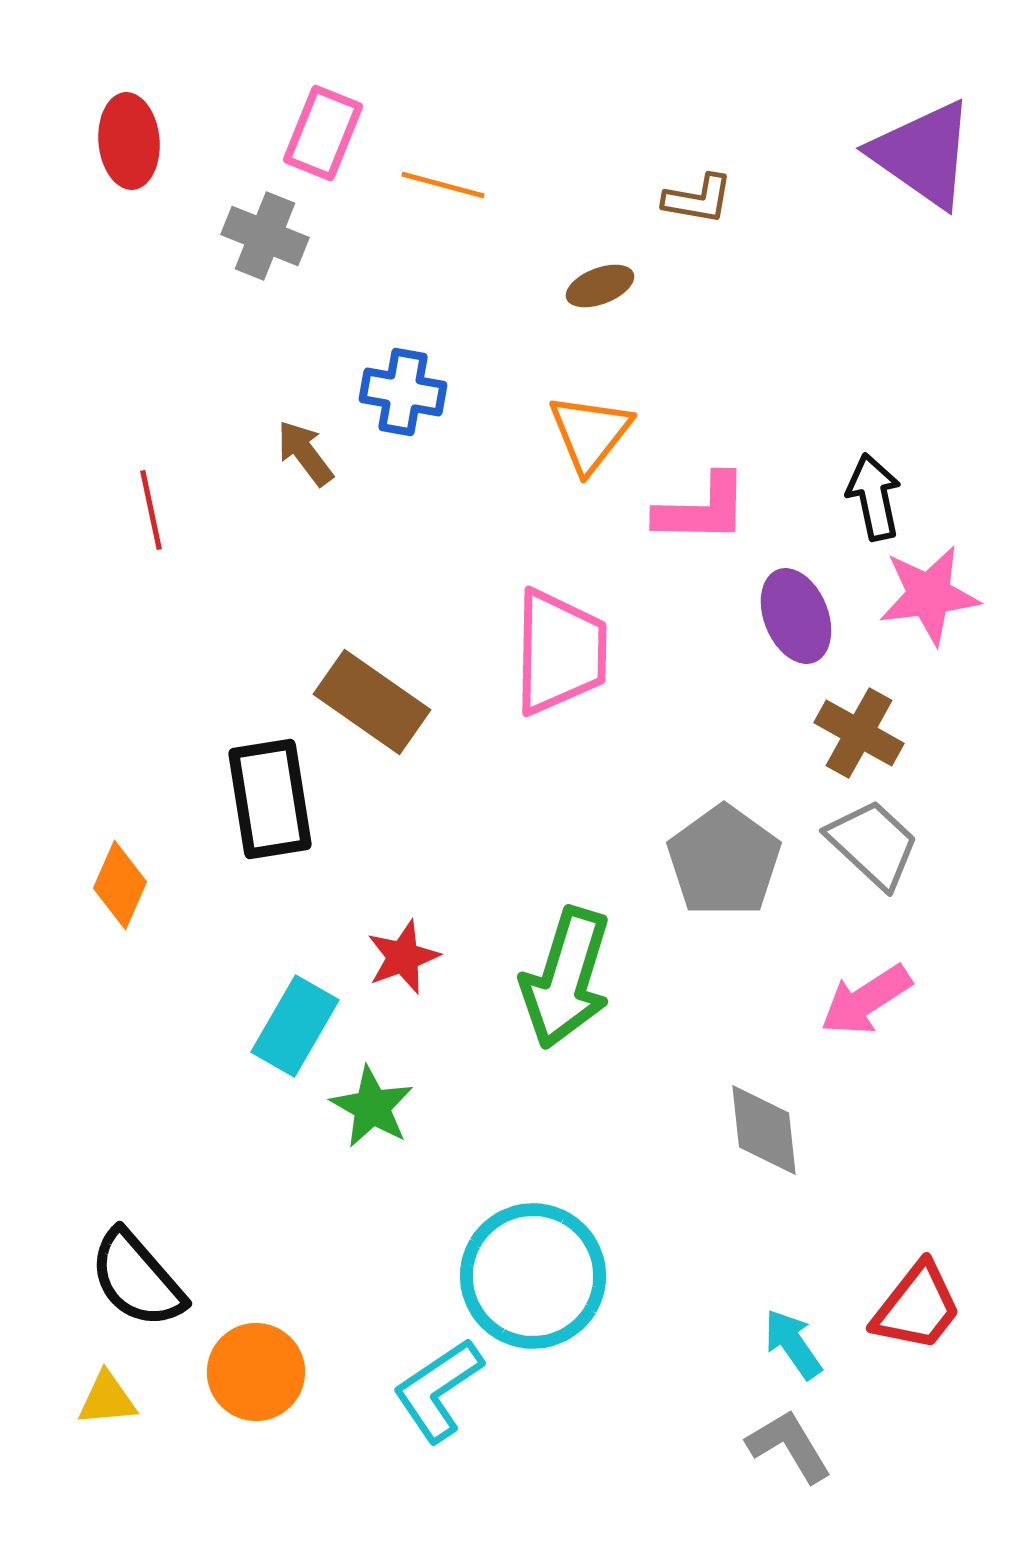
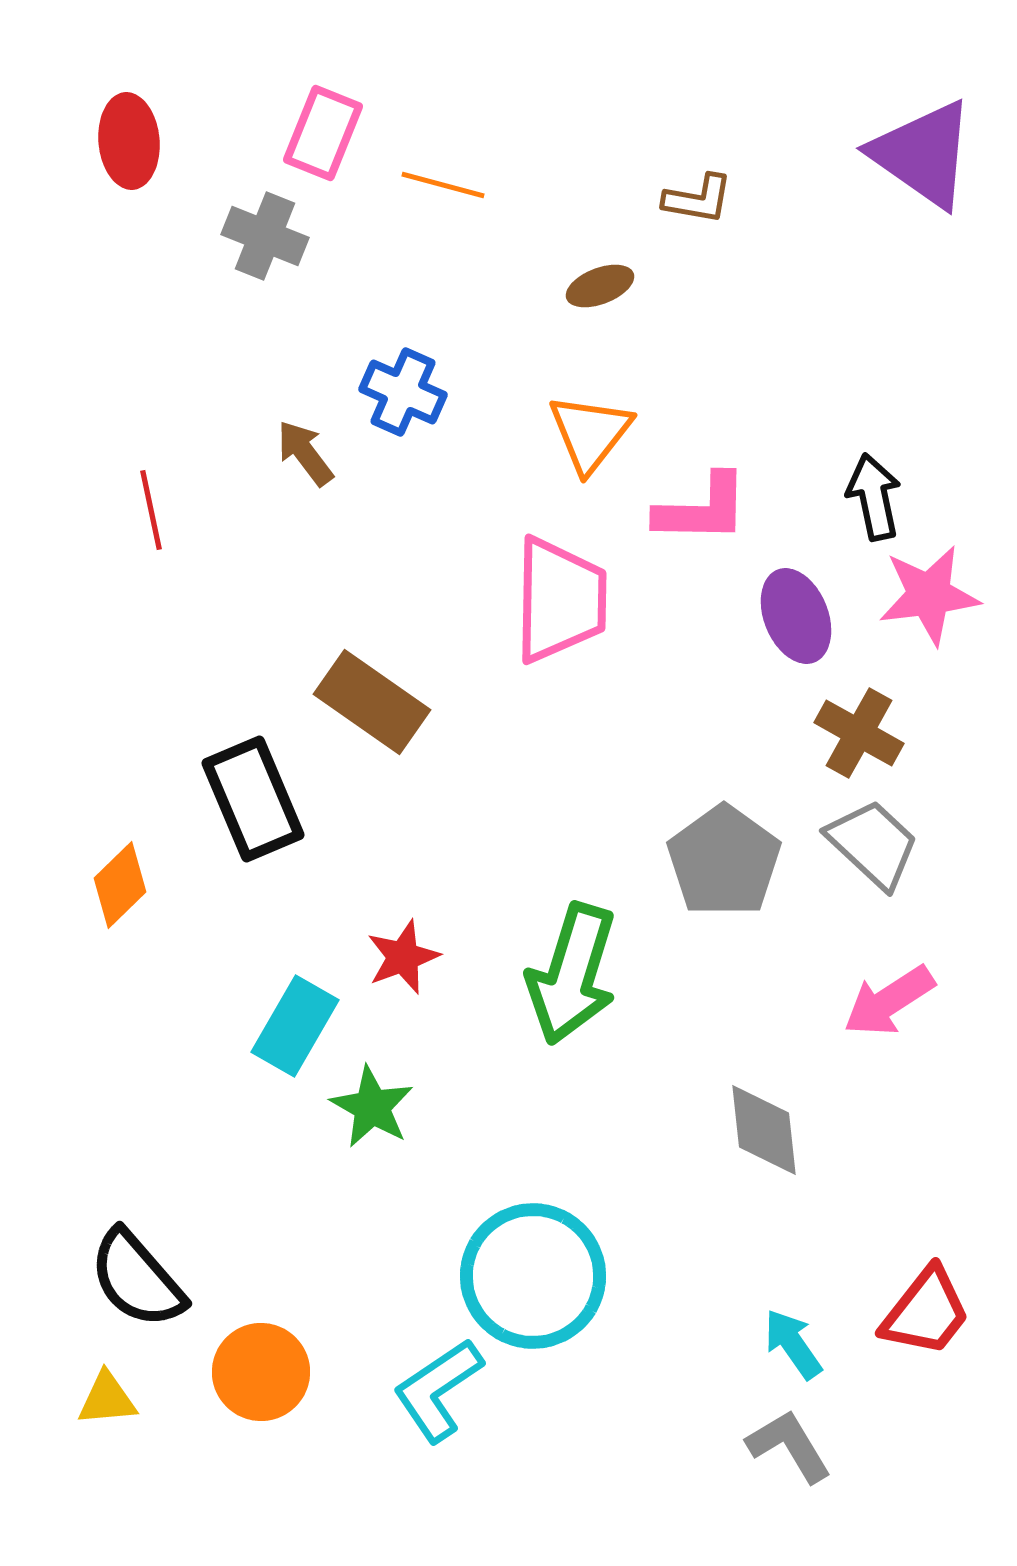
blue cross: rotated 14 degrees clockwise
pink trapezoid: moved 52 px up
black rectangle: moved 17 px left; rotated 14 degrees counterclockwise
orange diamond: rotated 22 degrees clockwise
green arrow: moved 6 px right, 4 px up
pink arrow: moved 23 px right, 1 px down
red trapezoid: moved 9 px right, 5 px down
orange circle: moved 5 px right
